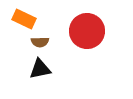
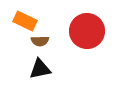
orange rectangle: moved 1 px right, 2 px down
brown semicircle: moved 1 px up
